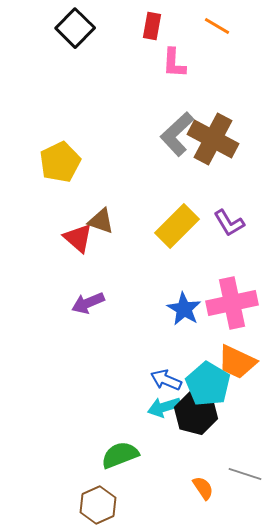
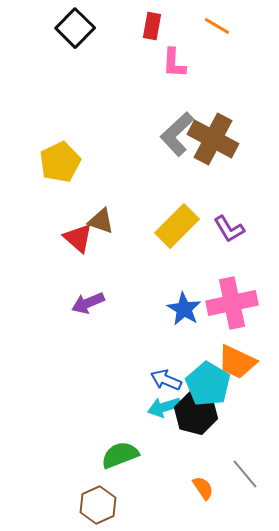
purple L-shape: moved 6 px down
gray line: rotated 32 degrees clockwise
